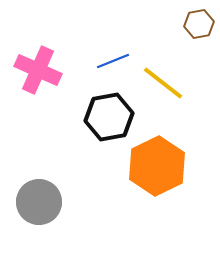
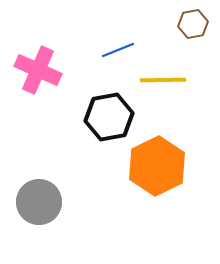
brown hexagon: moved 6 px left
blue line: moved 5 px right, 11 px up
yellow line: moved 3 px up; rotated 39 degrees counterclockwise
